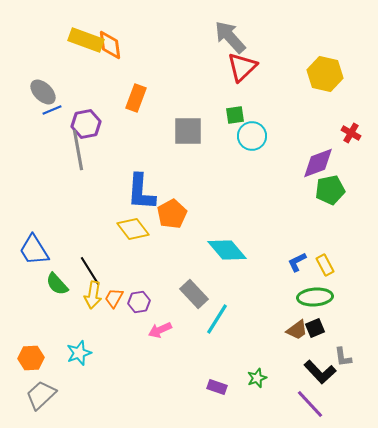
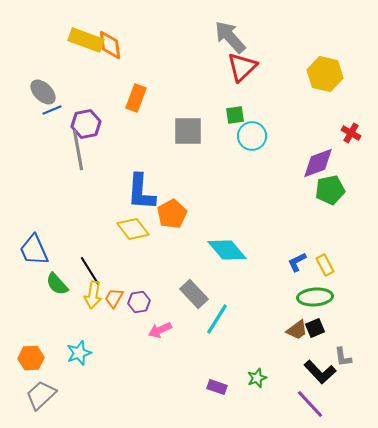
blue trapezoid at (34, 250): rotated 8 degrees clockwise
